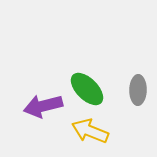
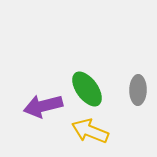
green ellipse: rotated 9 degrees clockwise
